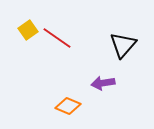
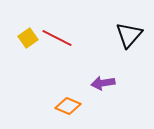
yellow square: moved 8 px down
red line: rotated 8 degrees counterclockwise
black triangle: moved 6 px right, 10 px up
